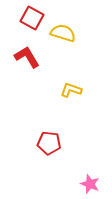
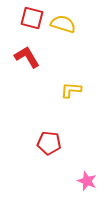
red square: rotated 15 degrees counterclockwise
yellow semicircle: moved 9 px up
yellow L-shape: rotated 15 degrees counterclockwise
pink star: moved 3 px left, 3 px up
